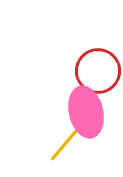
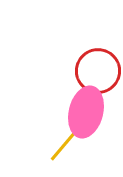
pink ellipse: rotated 27 degrees clockwise
